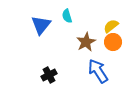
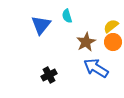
blue arrow: moved 2 px left, 3 px up; rotated 25 degrees counterclockwise
